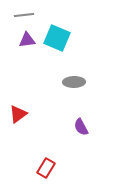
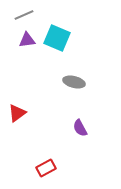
gray line: rotated 18 degrees counterclockwise
gray ellipse: rotated 15 degrees clockwise
red triangle: moved 1 px left, 1 px up
purple semicircle: moved 1 px left, 1 px down
red rectangle: rotated 30 degrees clockwise
